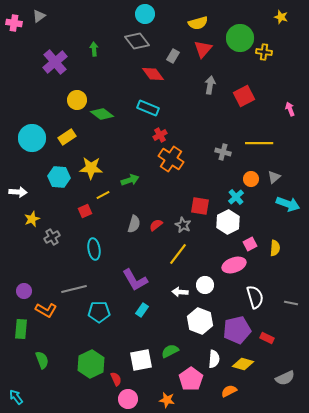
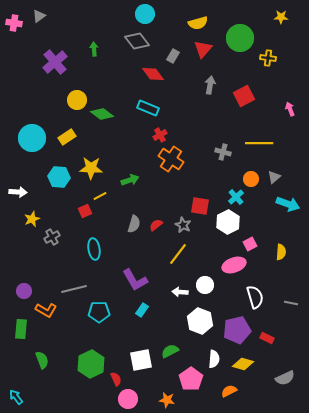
yellow star at (281, 17): rotated 16 degrees counterclockwise
yellow cross at (264, 52): moved 4 px right, 6 px down
yellow line at (103, 195): moved 3 px left, 1 px down
yellow semicircle at (275, 248): moved 6 px right, 4 px down
